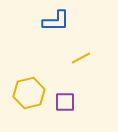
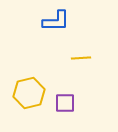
yellow line: rotated 24 degrees clockwise
purple square: moved 1 px down
